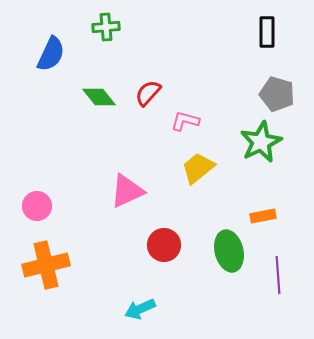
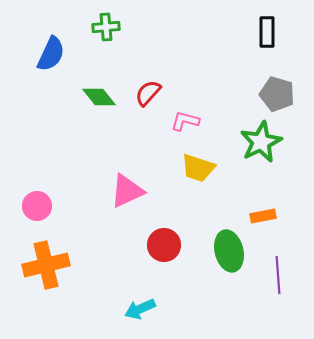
yellow trapezoid: rotated 123 degrees counterclockwise
